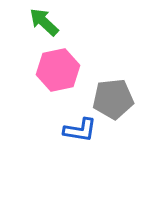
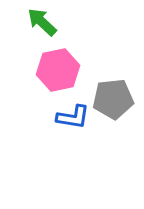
green arrow: moved 2 px left
blue L-shape: moved 7 px left, 13 px up
